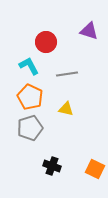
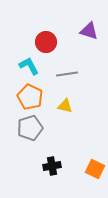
yellow triangle: moved 1 px left, 3 px up
black cross: rotated 30 degrees counterclockwise
